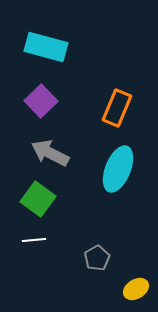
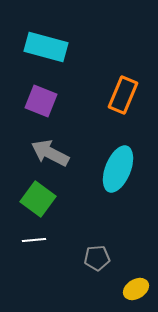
purple square: rotated 24 degrees counterclockwise
orange rectangle: moved 6 px right, 13 px up
gray pentagon: rotated 25 degrees clockwise
